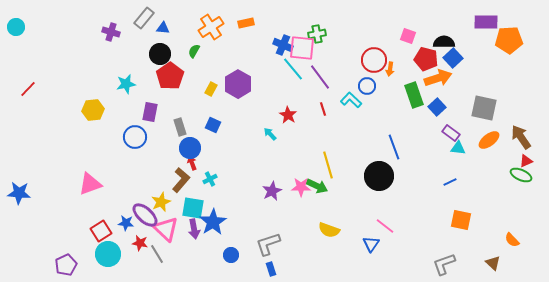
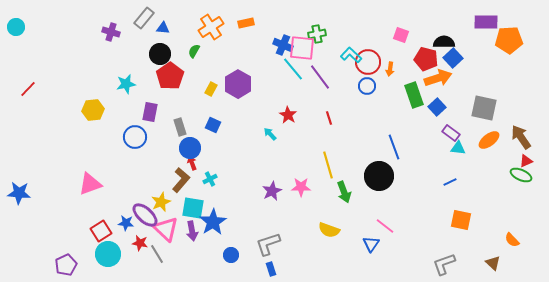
pink square at (408, 36): moved 7 px left, 1 px up
red circle at (374, 60): moved 6 px left, 2 px down
cyan L-shape at (351, 100): moved 45 px up
red line at (323, 109): moved 6 px right, 9 px down
green arrow at (317, 186): moved 27 px right, 6 px down; rotated 45 degrees clockwise
purple arrow at (194, 229): moved 2 px left, 2 px down
